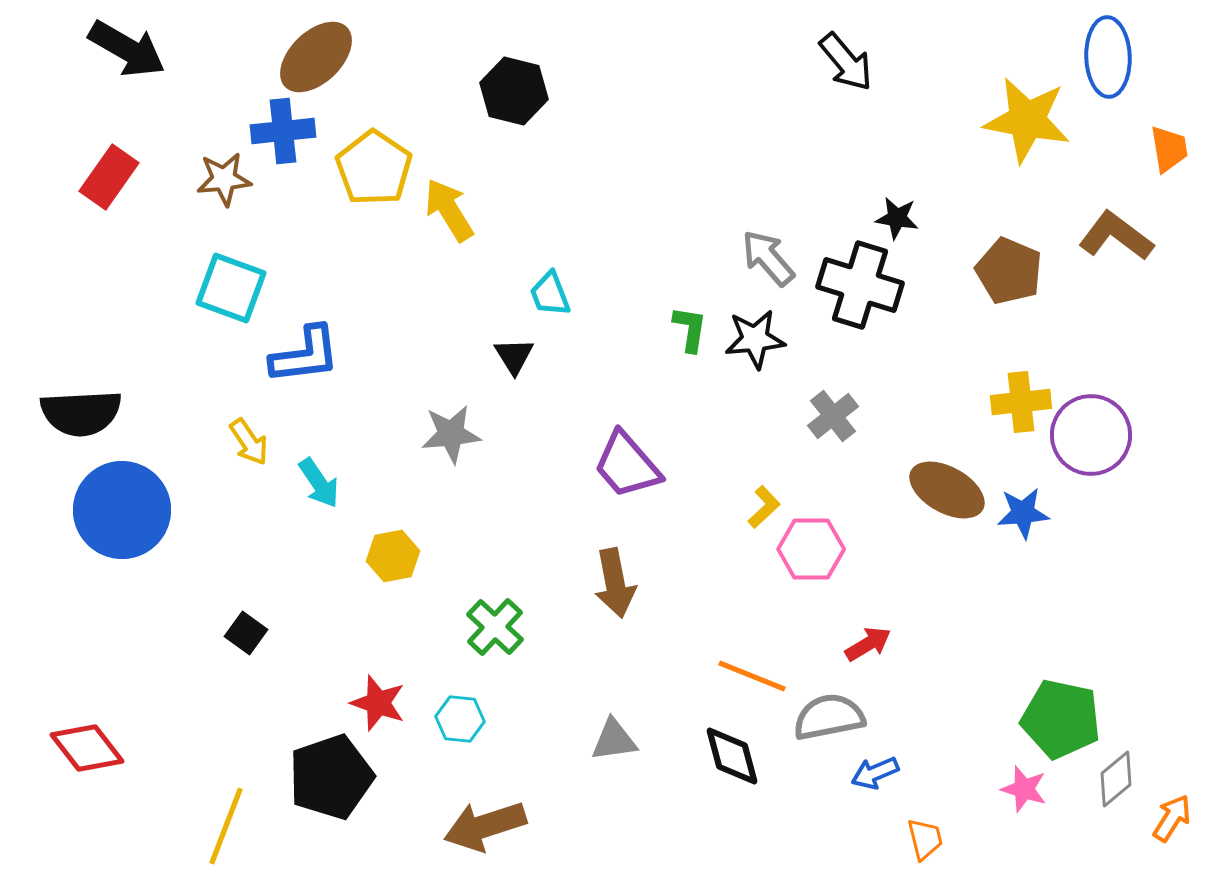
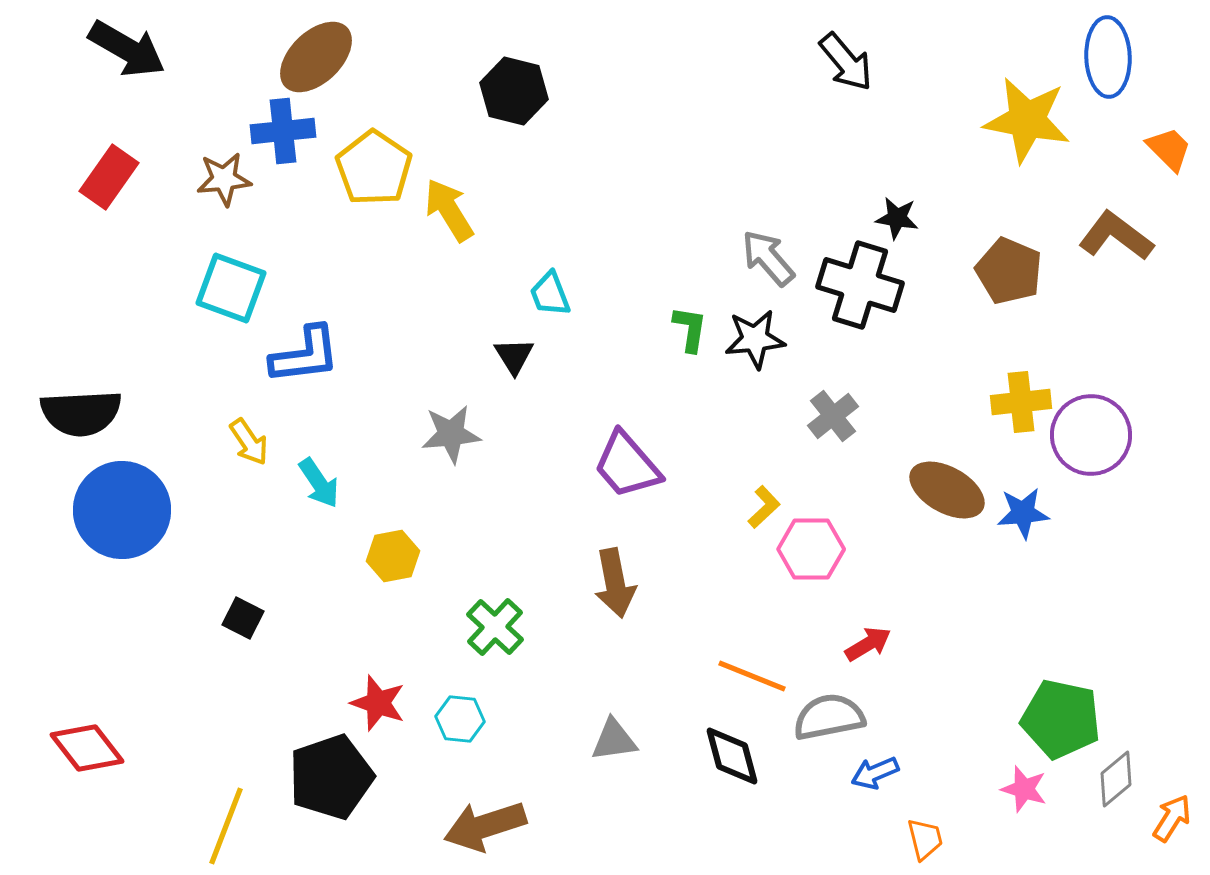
orange trapezoid at (1169, 149): rotated 36 degrees counterclockwise
black square at (246, 633): moved 3 px left, 15 px up; rotated 9 degrees counterclockwise
